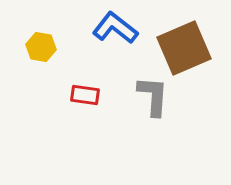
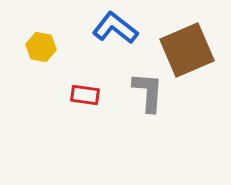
brown square: moved 3 px right, 2 px down
gray L-shape: moved 5 px left, 4 px up
